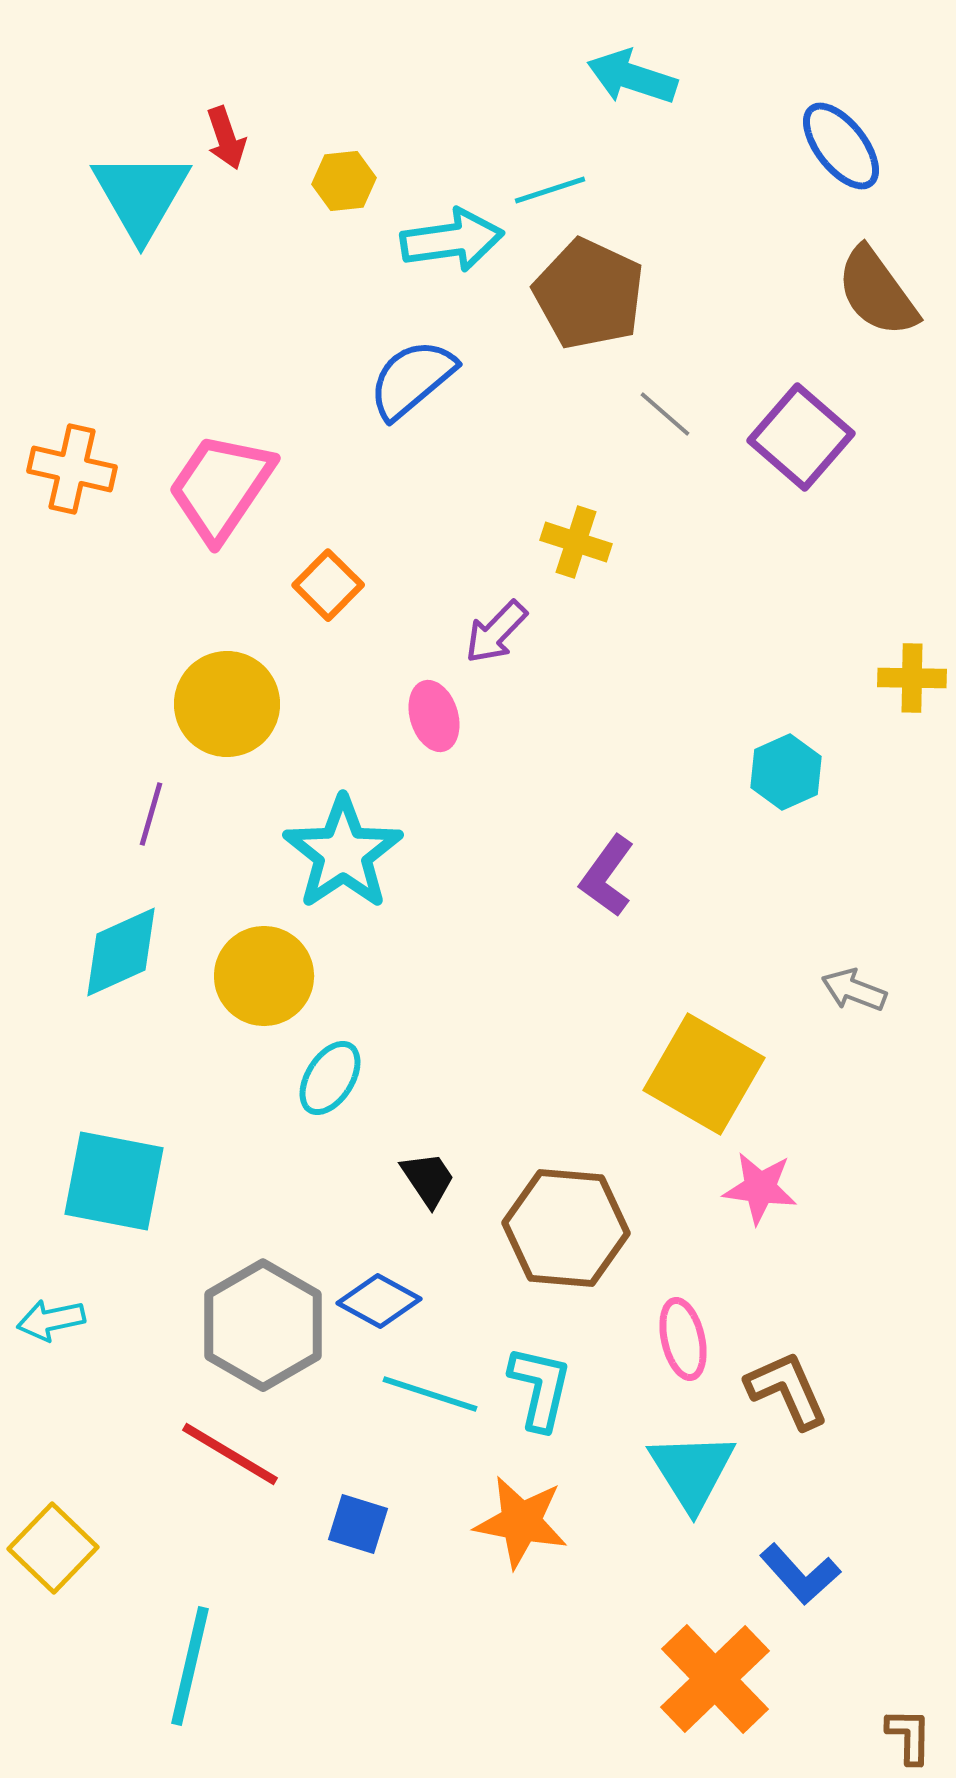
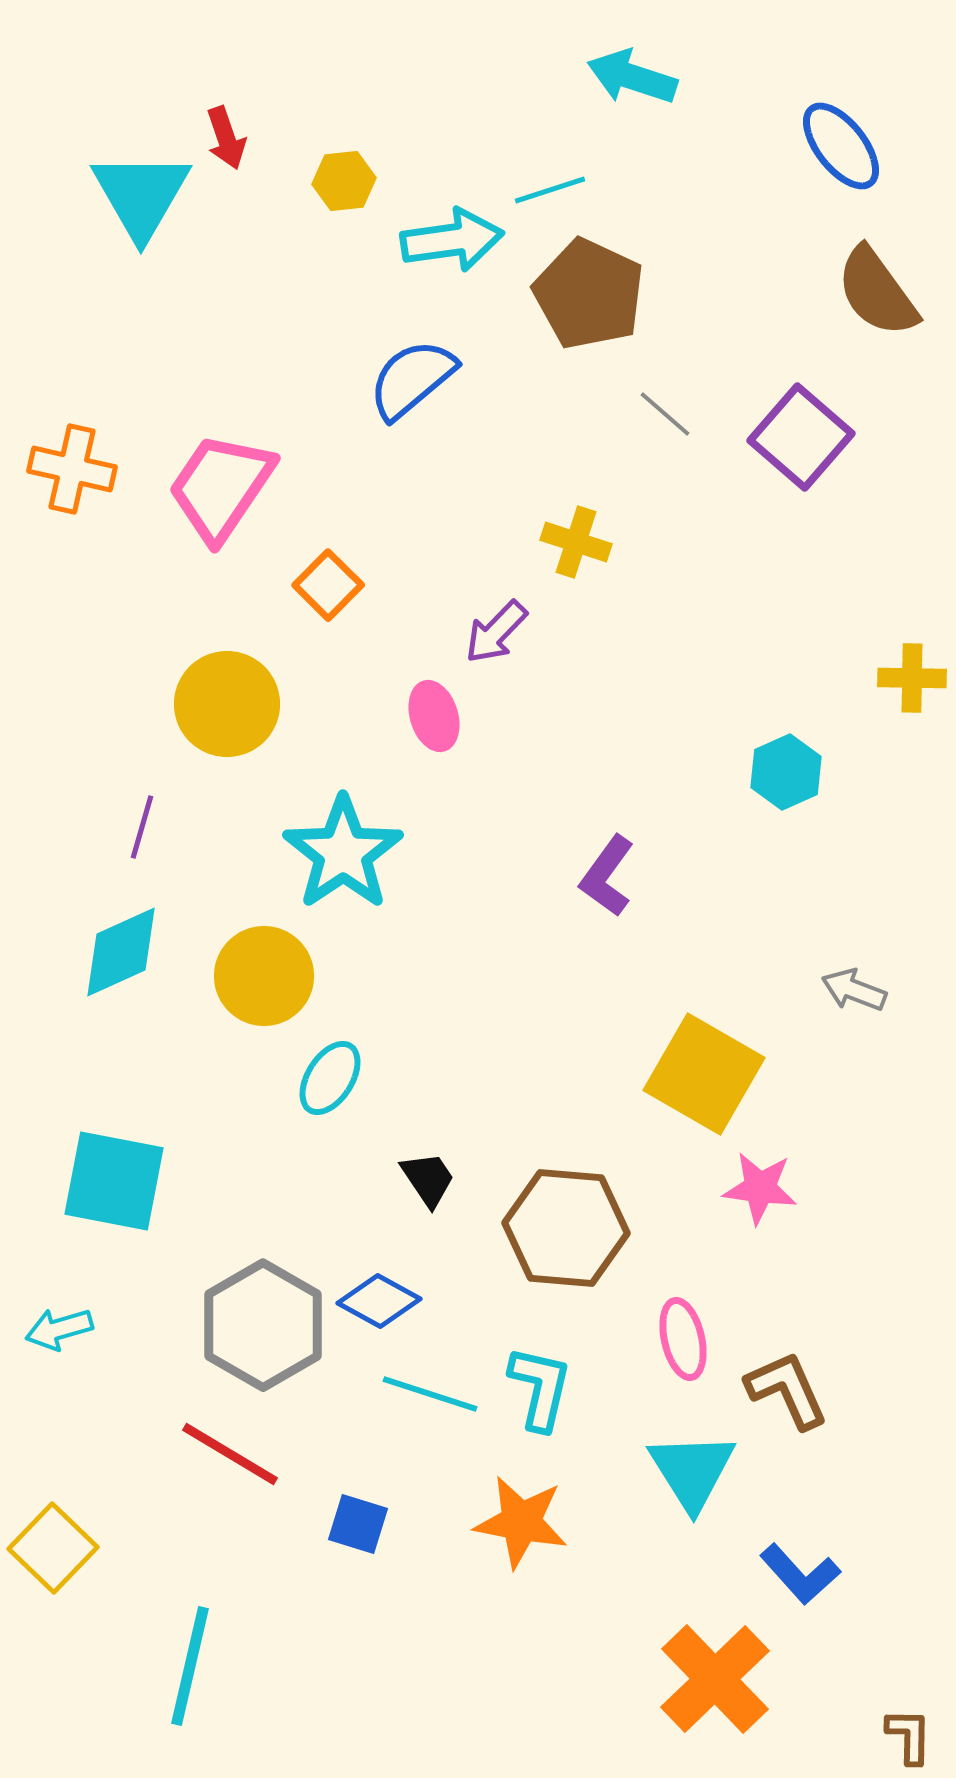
purple line at (151, 814): moved 9 px left, 13 px down
cyan arrow at (51, 1320): moved 8 px right, 9 px down; rotated 4 degrees counterclockwise
